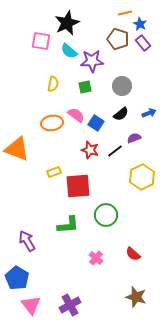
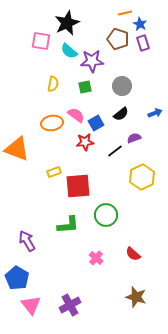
purple rectangle: rotated 21 degrees clockwise
blue arrow: moved 6 px right
blue square: rotated 28 degrees clockwise
red star: moved 5 px left, 8 px up; rotated 24 degrees counterclockwise
